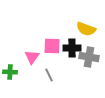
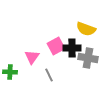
pink square: moved 4 px right; rotated 30 degrees counterclockwise
gray cross: moved 1 px left, 1 px down
